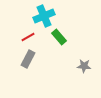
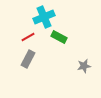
cyan cross: moved 1 px down
green rectangle: rotated 21 degrees counterclockwise
gray star: rotated 16 degrees counterclockwise
